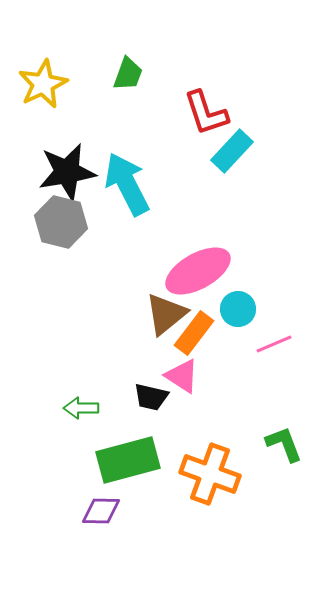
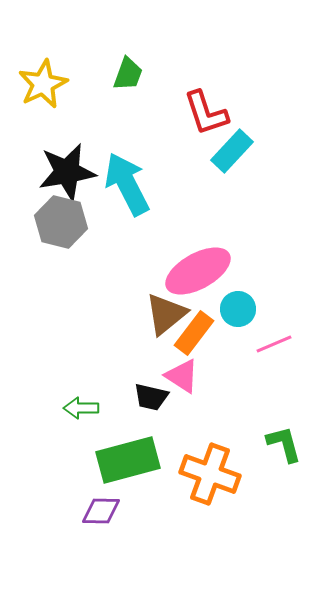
green L-shape: rotated 6 degrees clockwise
